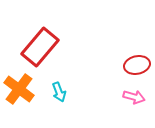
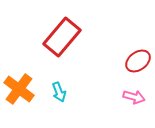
red rectangle: moved 22 px right, 10 px up
red ellipse: moved 1 px right, 4 px up; rotated 25 degrees counterclockwise
